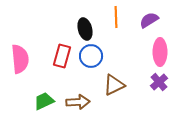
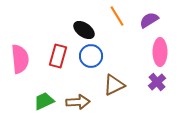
orange line: moved 1 px right, 1 px up; rotated 30 degrees counterclockwise
black ellipse: moved 1 px left, 1 px down; rotated 40 degrees counterclockwise
red rectangle: moved 4 px left
purple cross: moved 2 px left
